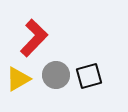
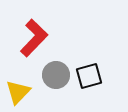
yellow triangle: moved 13 px down; rotated 16 degrees counterclockwise
